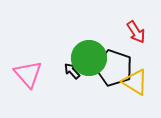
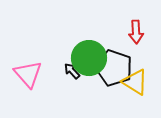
red arrow: rotated 30 degrees clockwise
